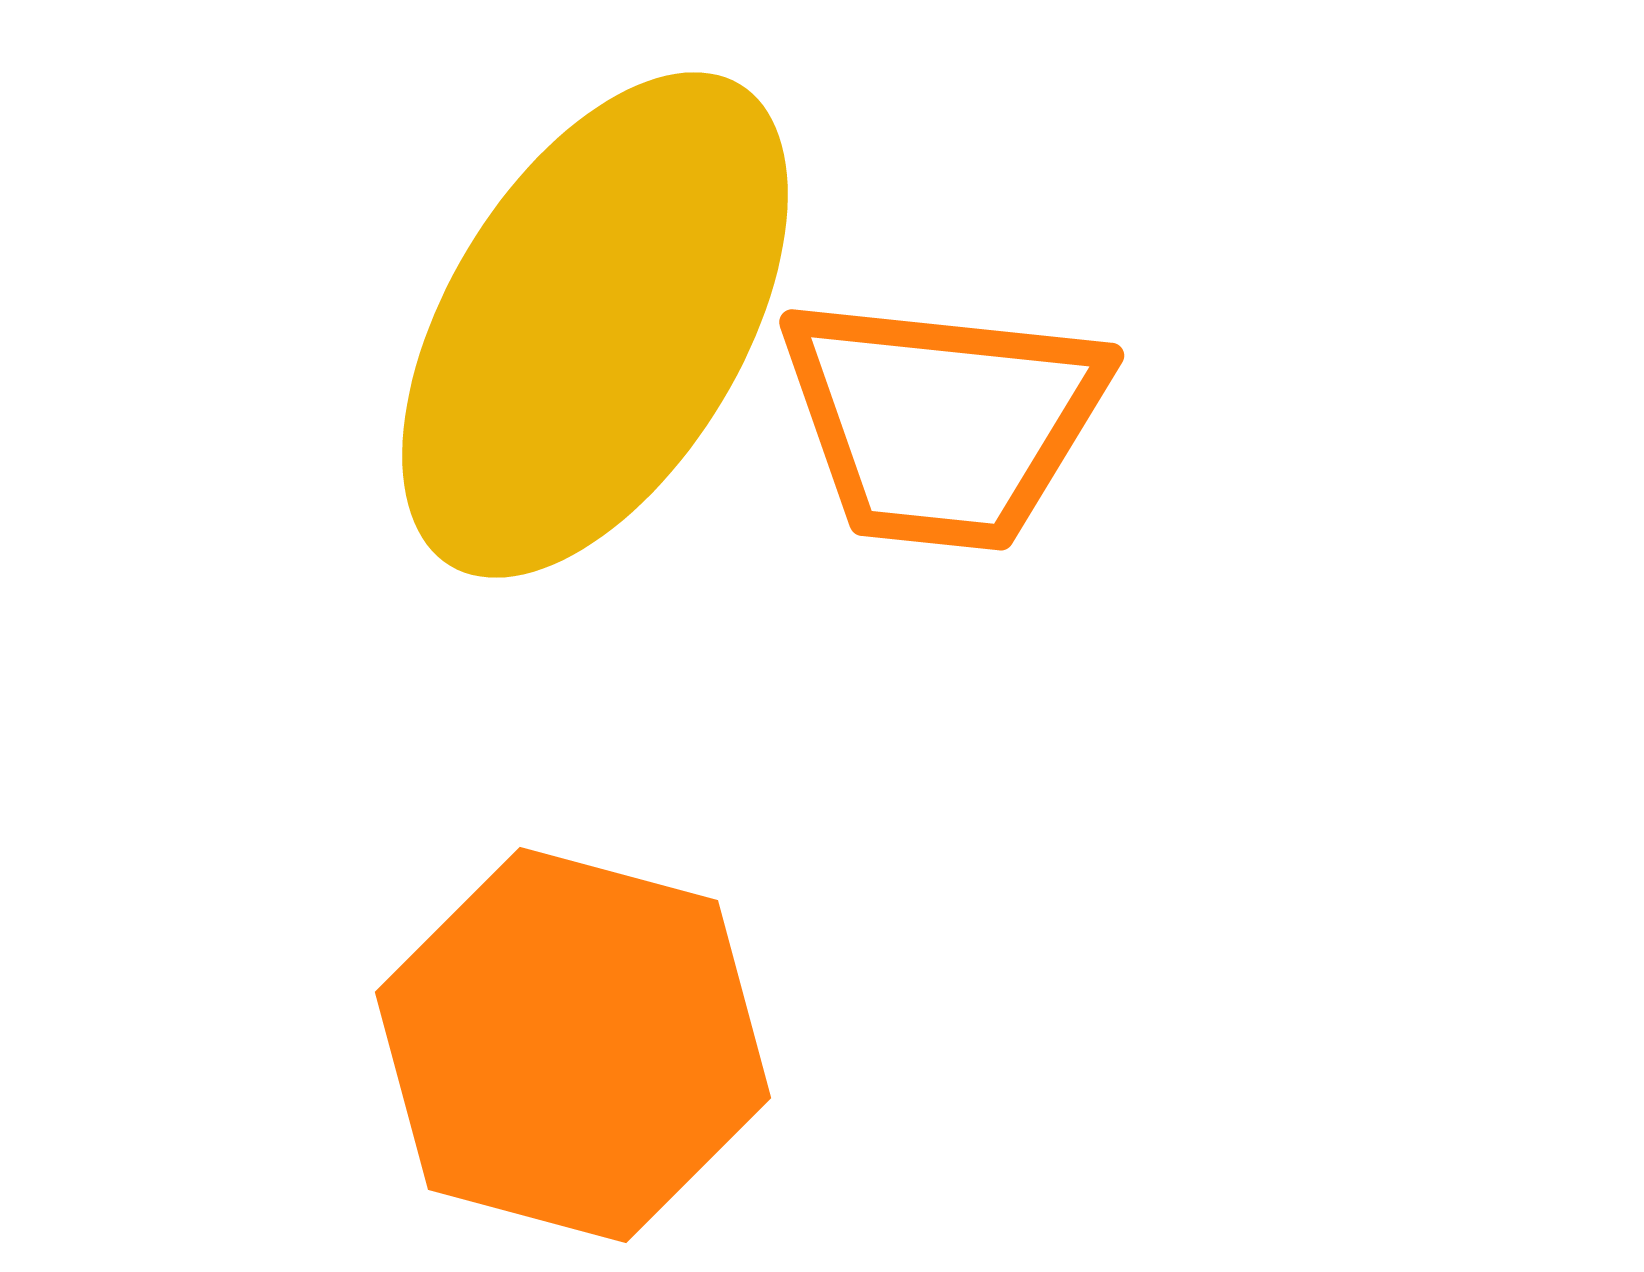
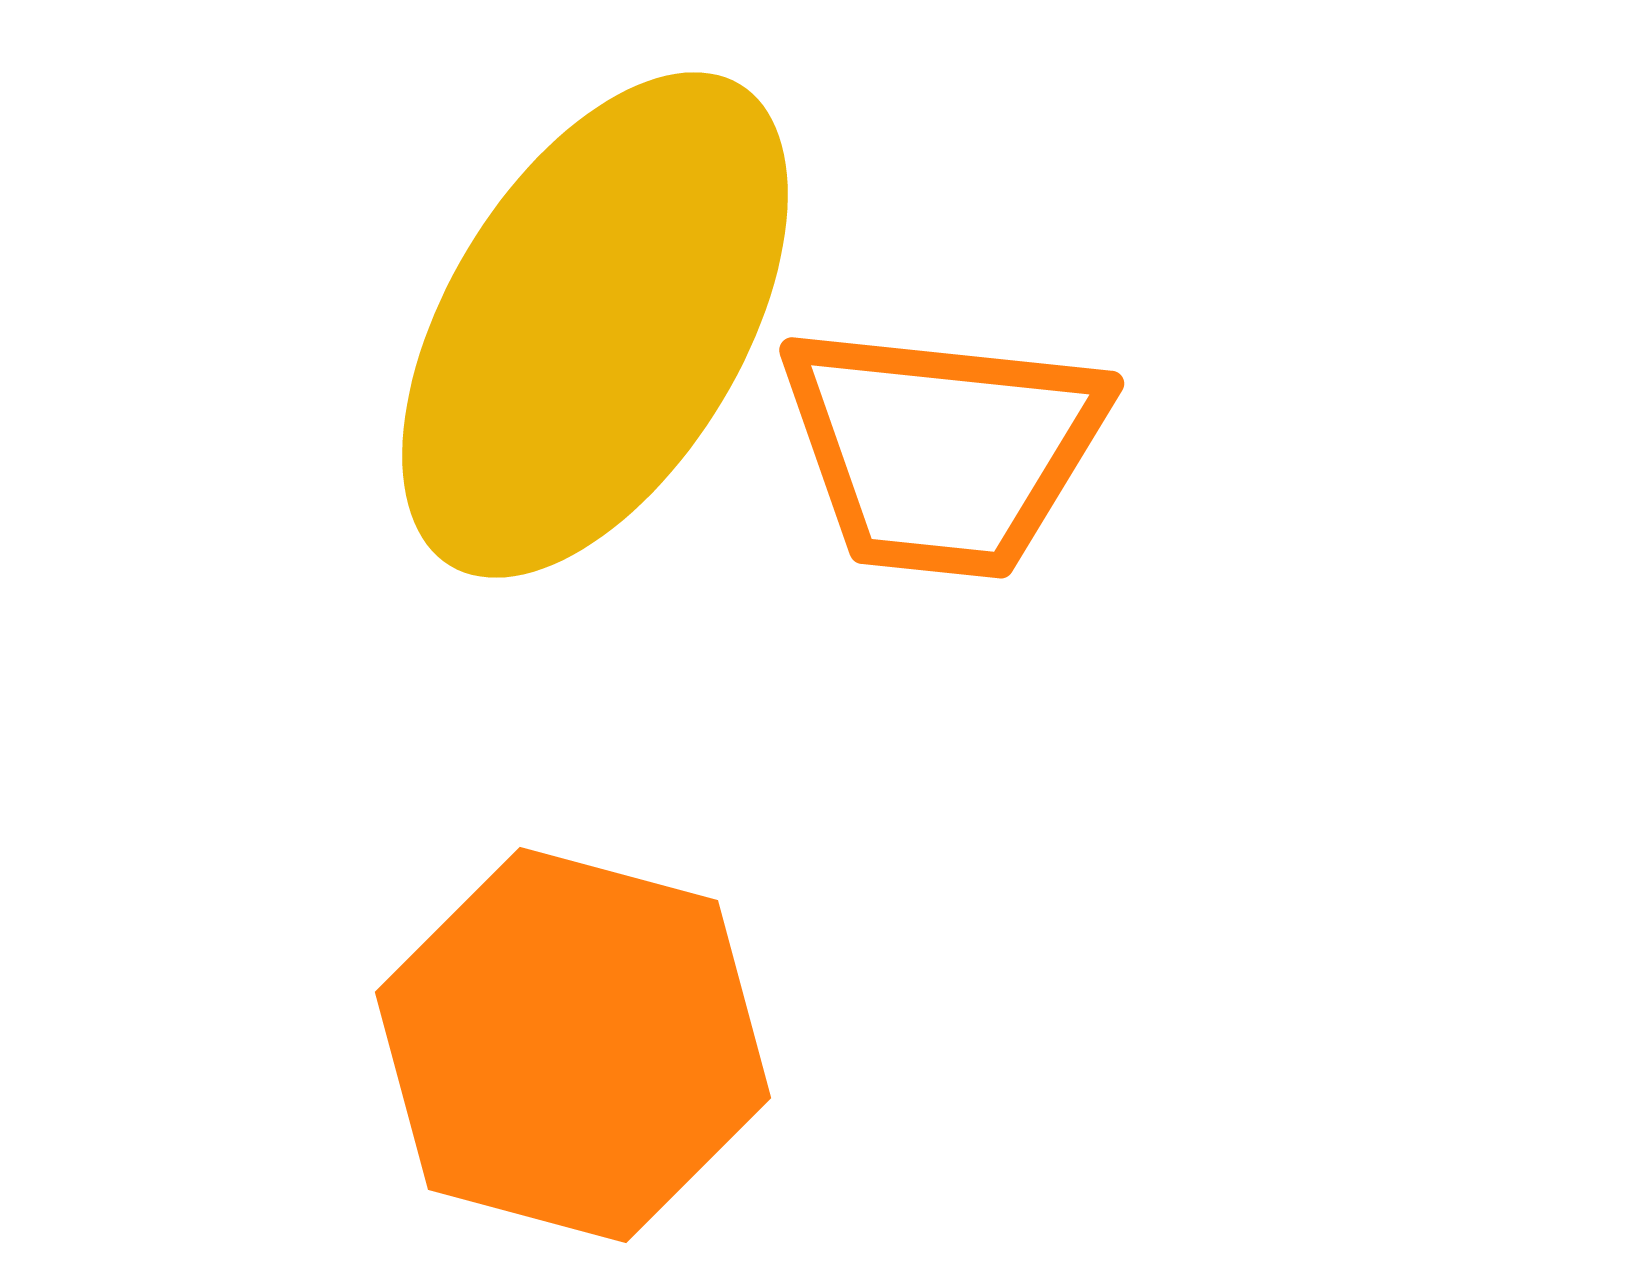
orange trapezoid: moved 28 px down
